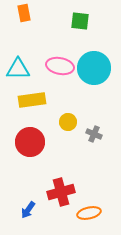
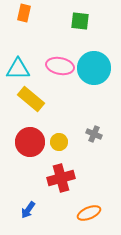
orange rectangle: rotated 24 degrees clockwise
yellow rectangle: moved 1 px left, 1 px up; rotated 48 degrees clockwise
yellow circle: moved 9 px left, 20 px down
red cross: moved 14 px up
orange ellipse: rotated 10 degrees counterclockwise
